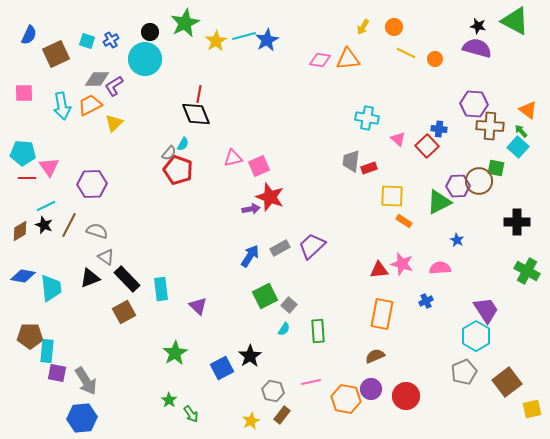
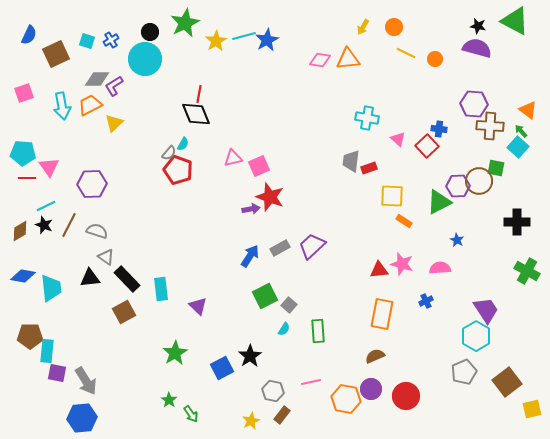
pink square at (24, 93): rotated 18 degrees counterclockwise
black triangle at (90, 278): rotated 15 degrees clockwise
